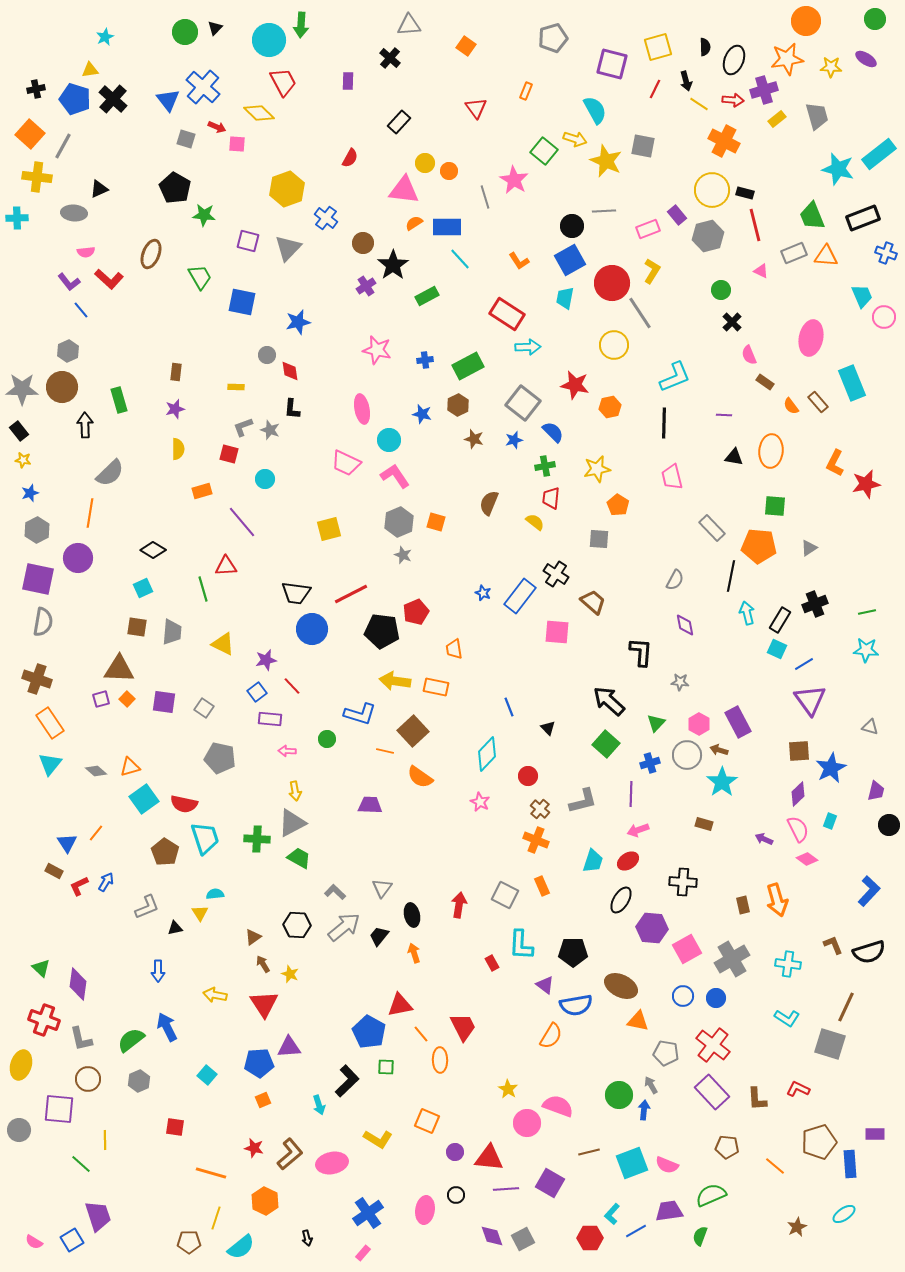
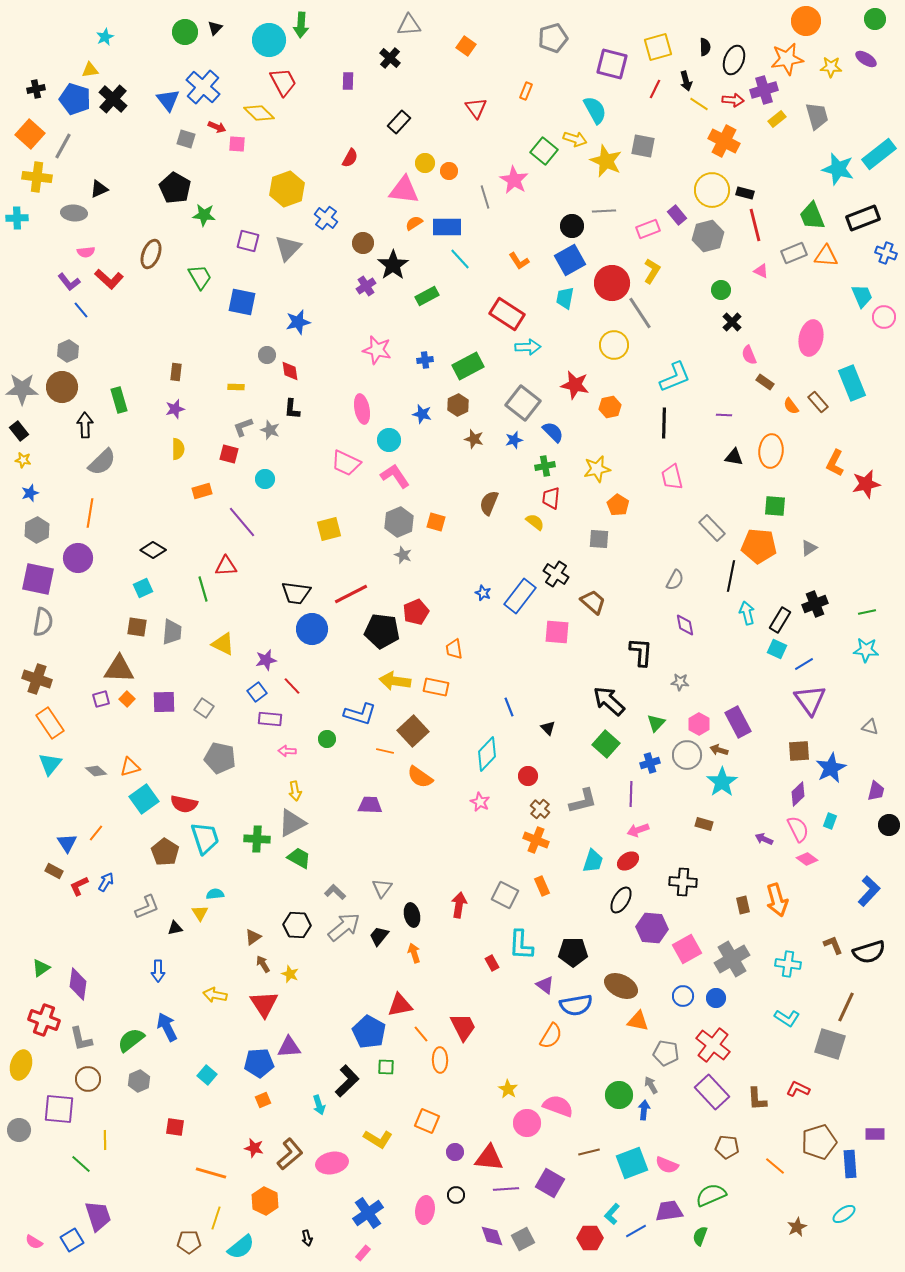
gray semicircle at (110, 473): moved 8 px left, 11 px up
purple square at (164, 702): rotated 10 degrees counterclockwise
green triangle at (41, 968): rotated 42 degrees clockwise
